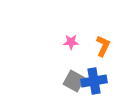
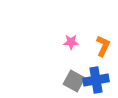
blue cross: moved 2 px right, 1 px up
